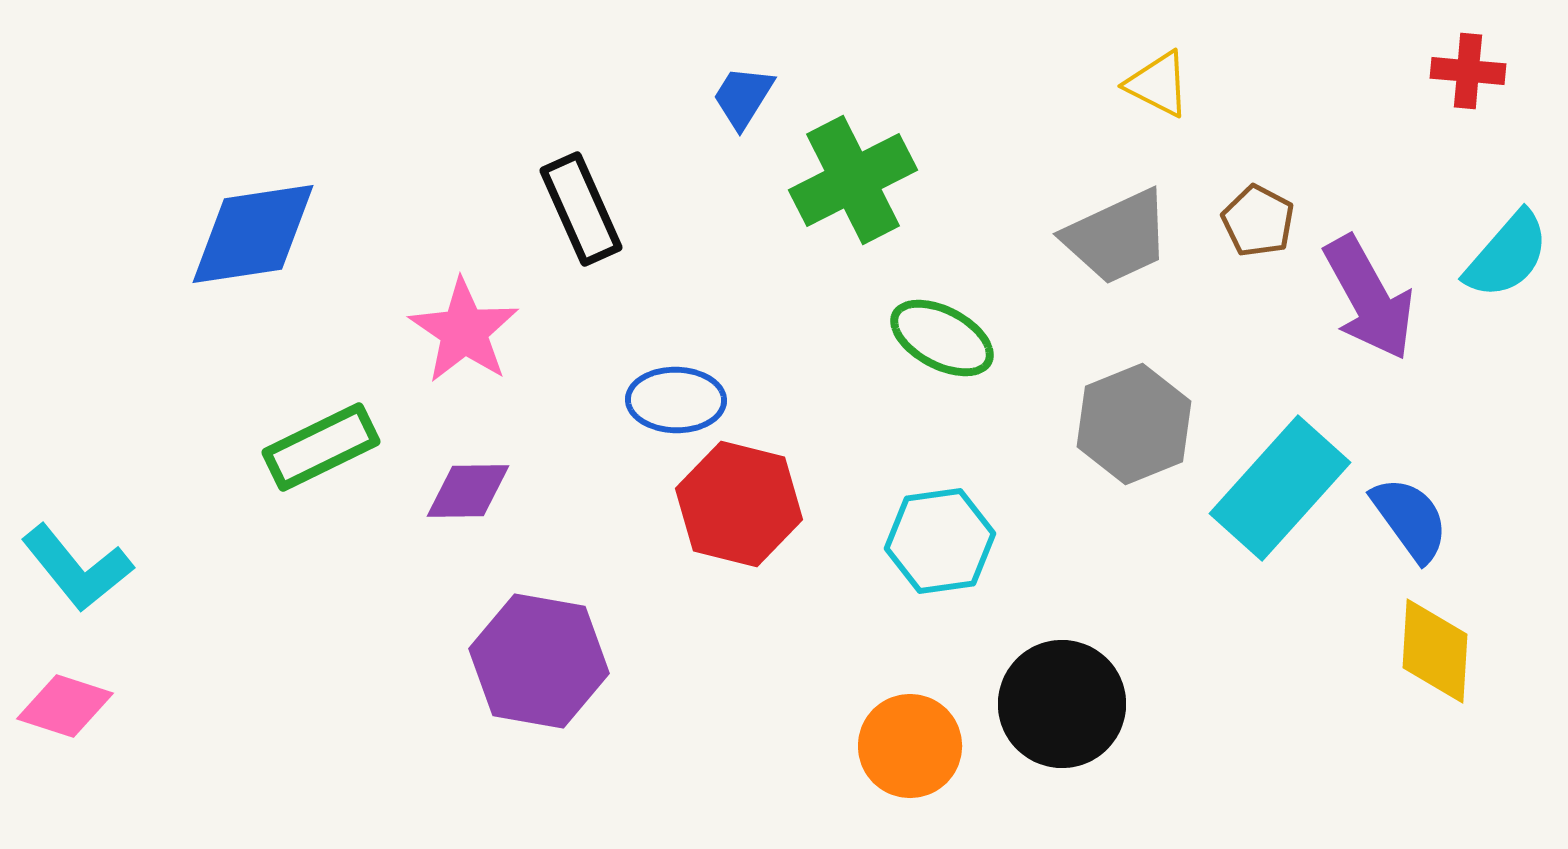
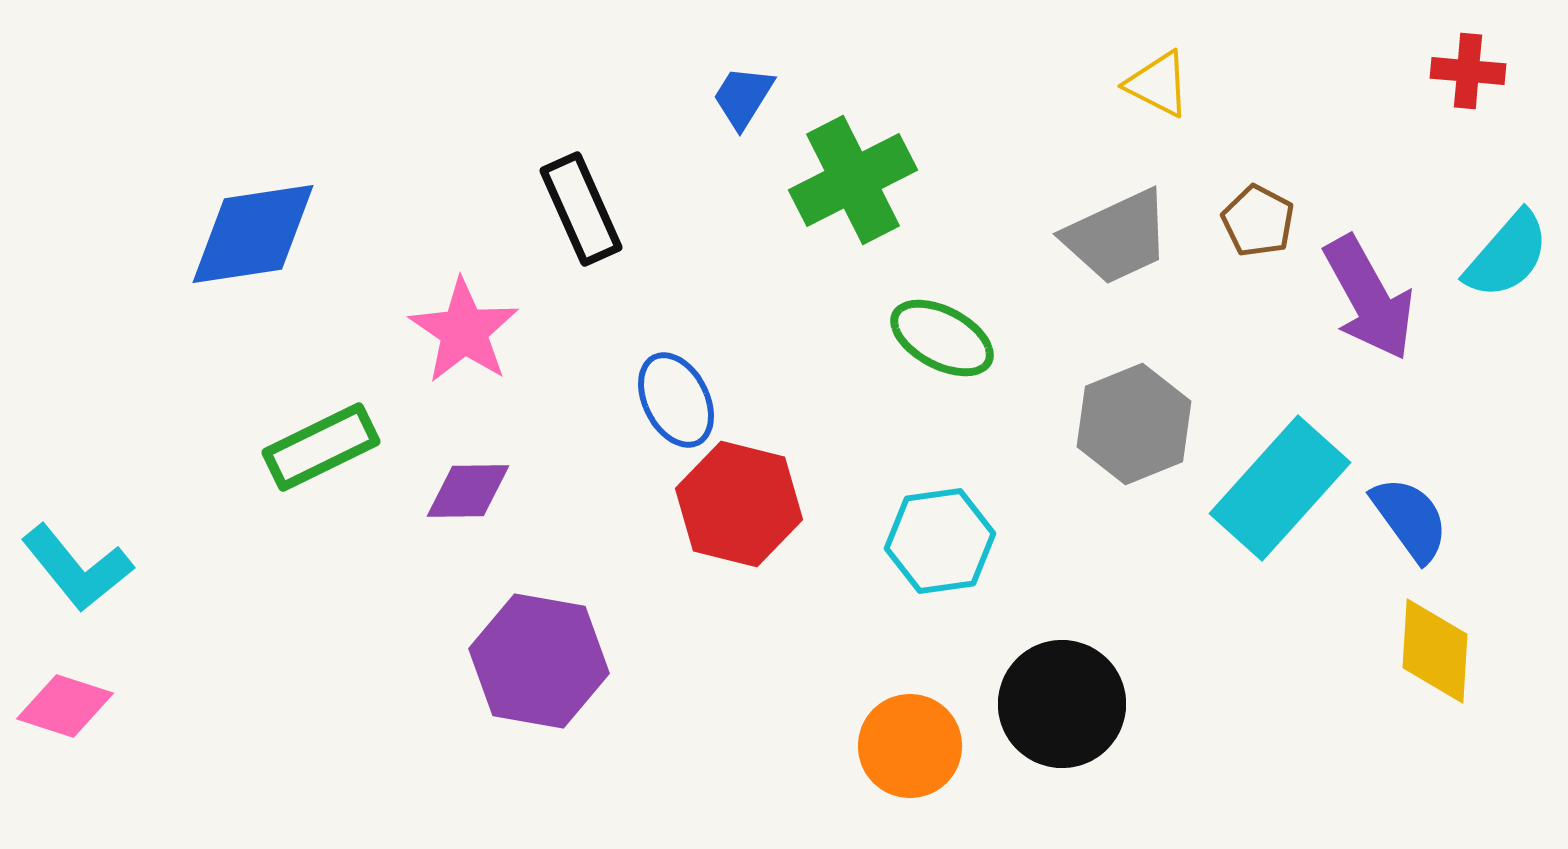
blue ellipse: rotated 62 degrees clockwise
